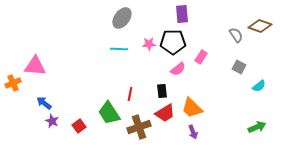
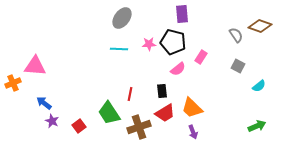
black pentagon: rotated 15 degrees clockwise
gray square: moved 1 px left, 1 px up
green arrow: moved 1 px up
